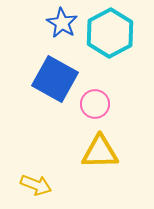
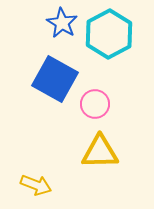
cyan hexagon: moved 1 px left, 1 px down
